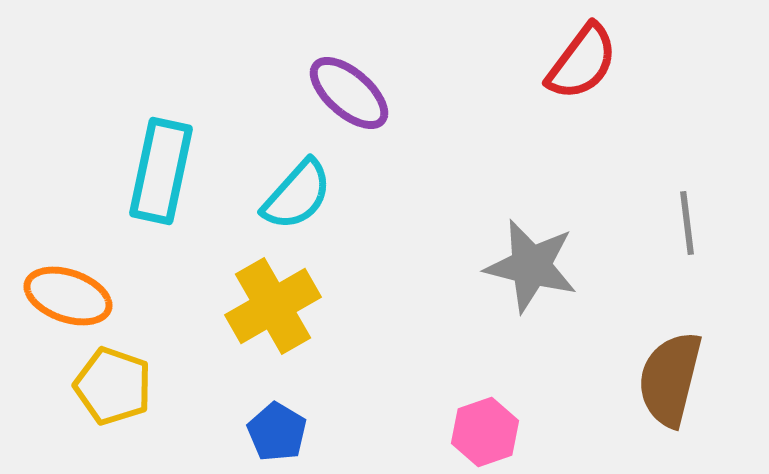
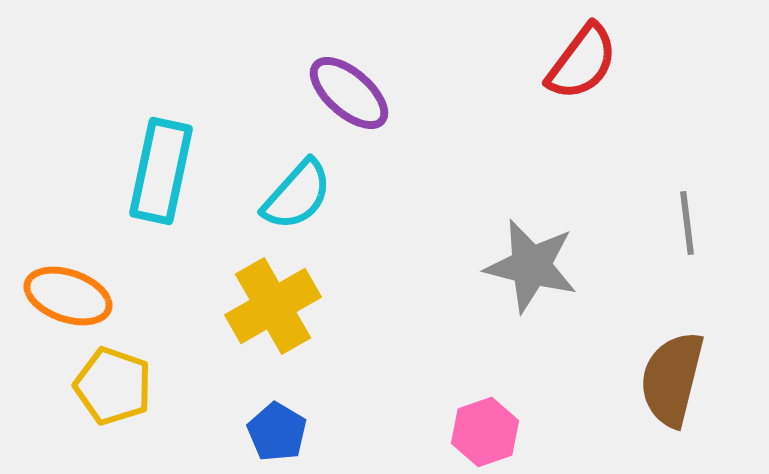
brown semicircle: moved 2 px right
